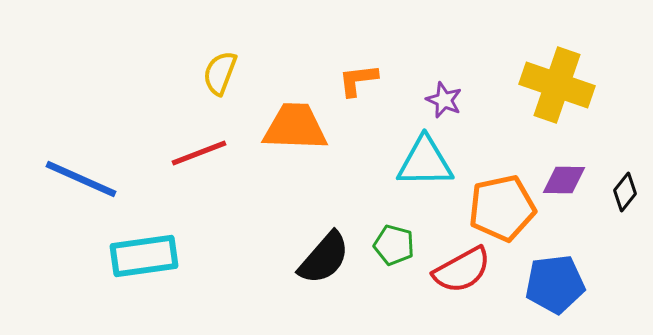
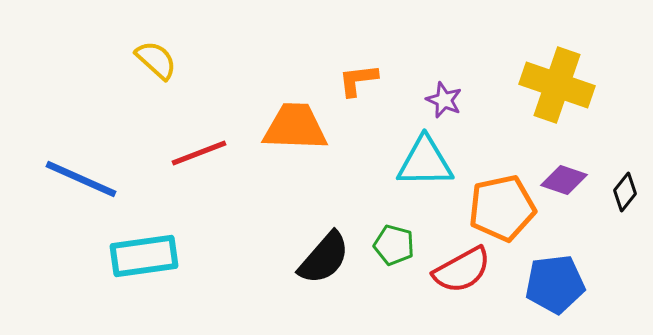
yellow semicircle: moved 64 px left, 13 px up; rotated 111 degrees clockwise
purple diamond: rotated 18 degrees clockwise
